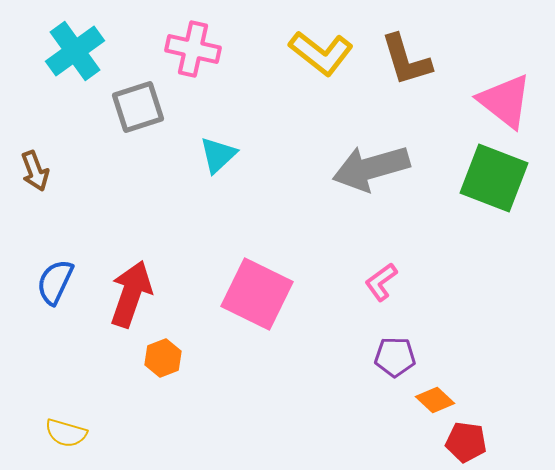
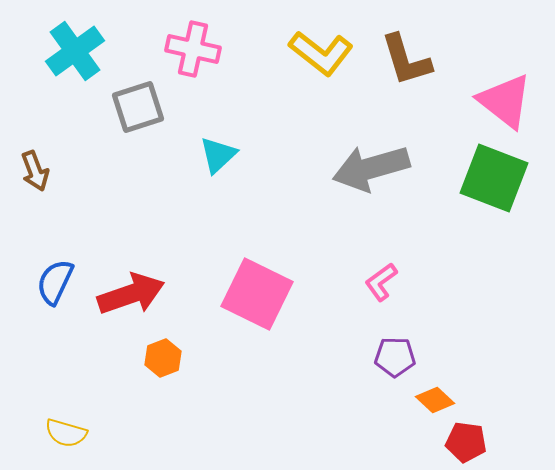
red arrow: rotated 52 degrees clockwise
